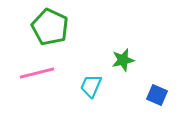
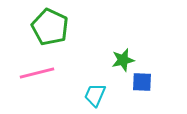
cyan trapezoid: moved 4 px right, 9 px down
blue square: moved 15 px left, 13 px up; rotated 20 degrees counterclockwise
